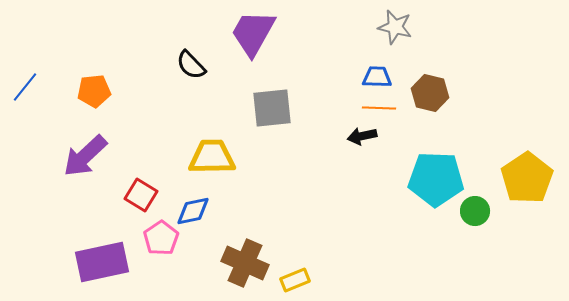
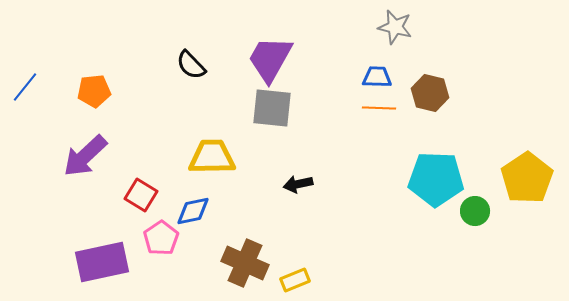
purple trapezoid: moved 17 px right, 26 px down
gray square: rotated 12 degrees clockwise
black arrow: moved 64 px left, 48 px down
